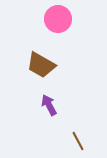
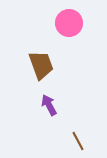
pink circle: moved 11 px right, 4 px down
brown trapezoid: rotated 140 degrees counterclockwise
